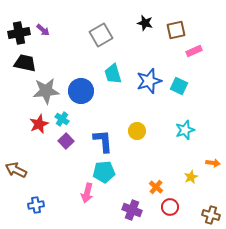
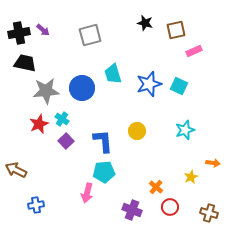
gray square: moved 11 px left; rotated 15 degrees clockwise
blue star: moved 3 px down
blue circle: moved 1 px right, 3 px up
brown cross: moved 2 px left, 2 px up
